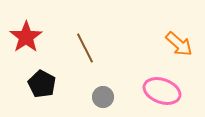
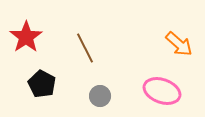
gray circle: moved 3 px left, 1 px up
